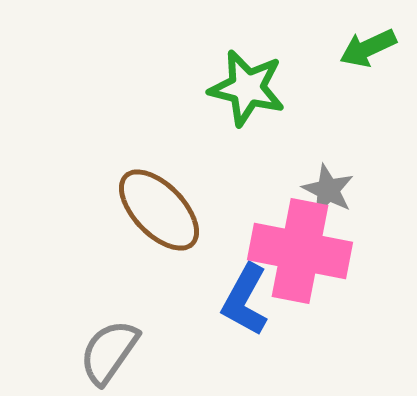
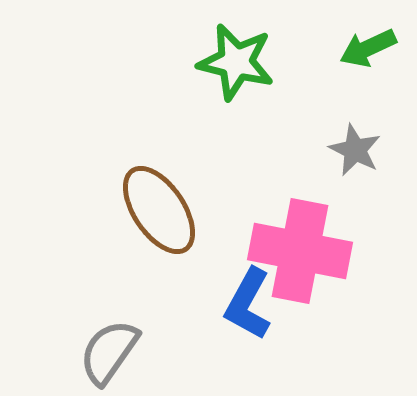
green star: moved 11 px left, 26 px up
gray star: moved 27 px right, 40 px up
brown ellipse: rotated 10 degrees clockwise
blue L-shape: moved 3 px right, 4 px down
